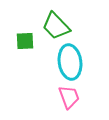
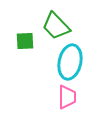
cyan ellipse: rotated 20 degrees clockwise
pink trapezoid: moved 2 px left; rotated 20 degrees clockwise
